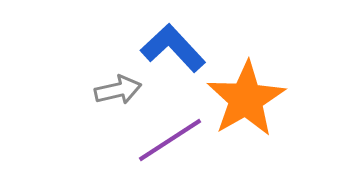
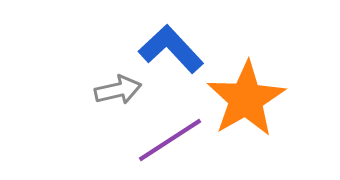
blue L-shape: moved 2 px left, 1 px down
